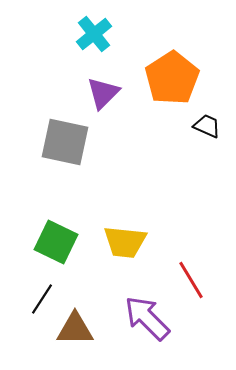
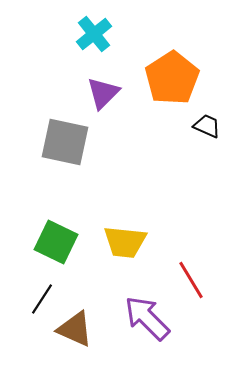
brown triangle: rotated 24 degrees clockwise
